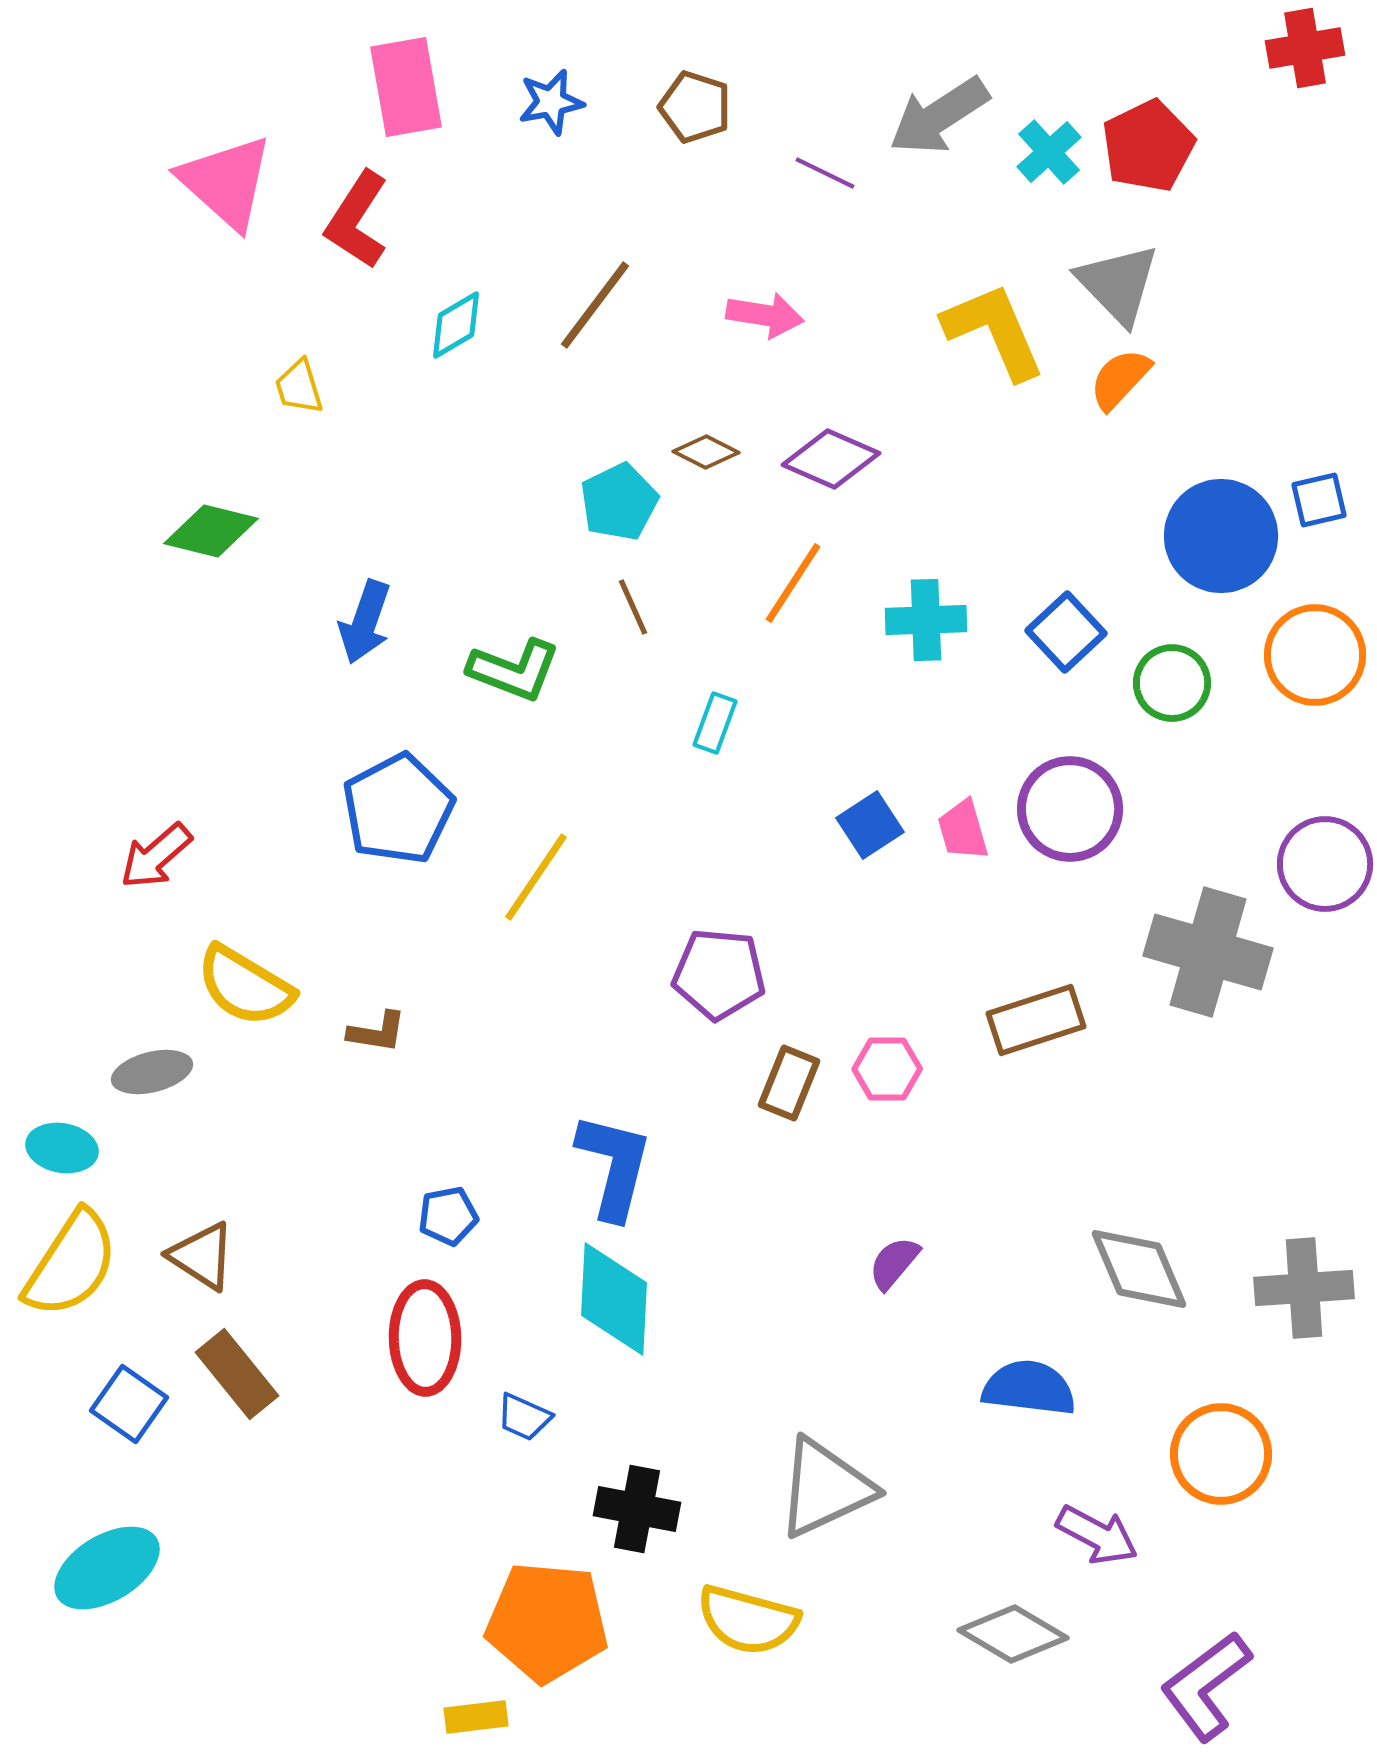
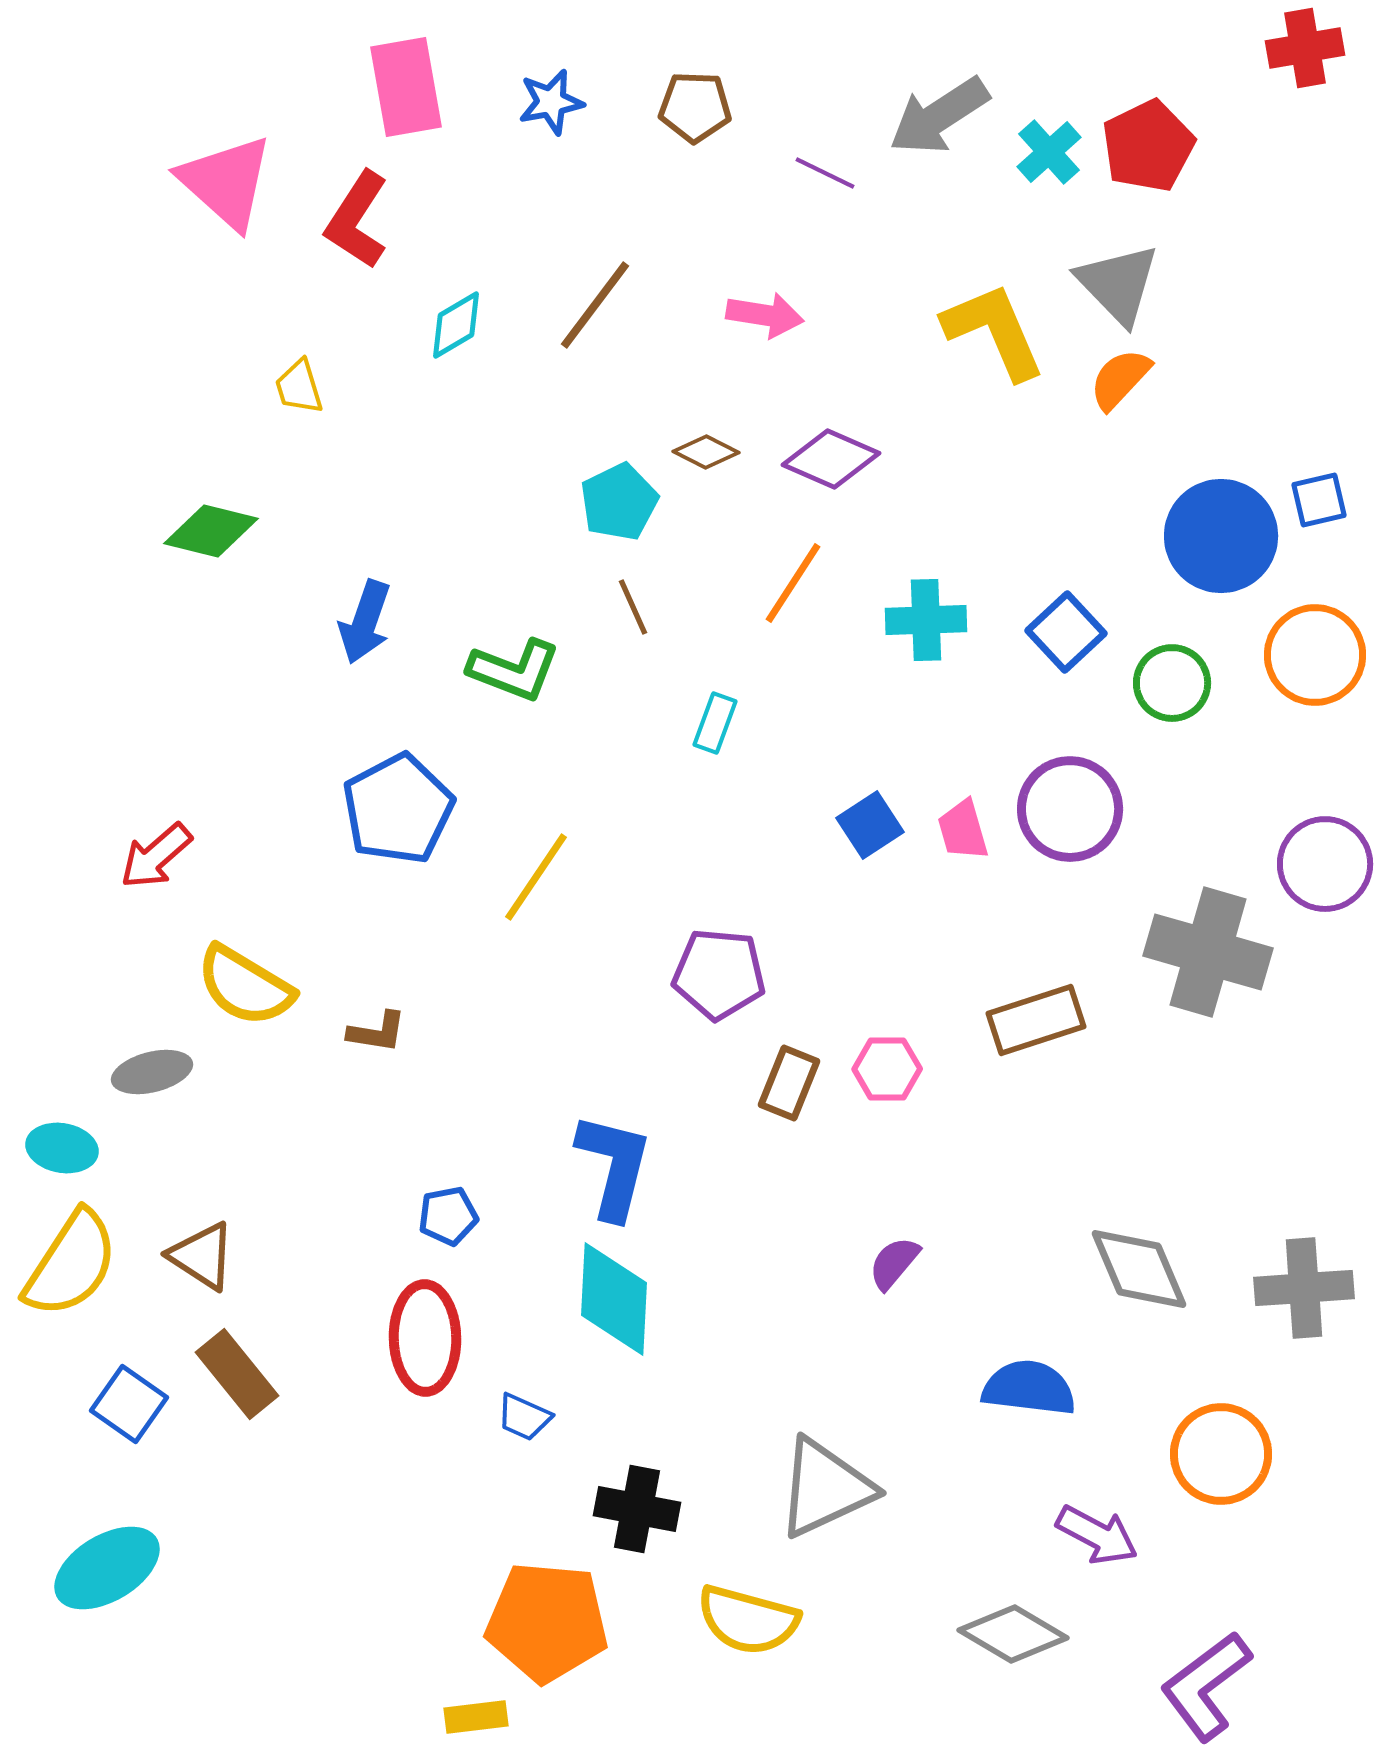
brown pentagon at (695, 107): rotated 16 degrees counterclockwise
